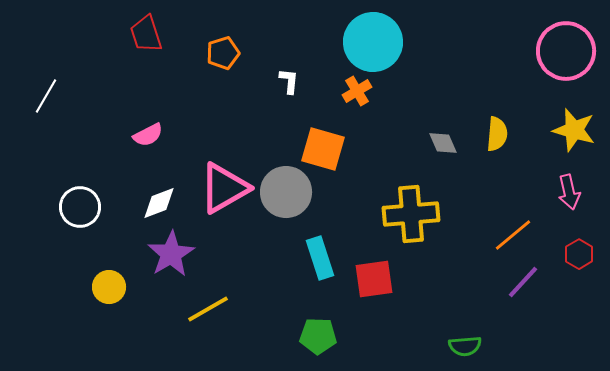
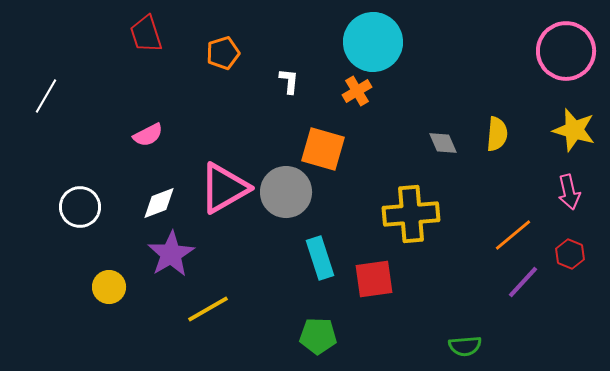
red hexagon: moved 9 px left; rotated 8 degrees counterclockwise
